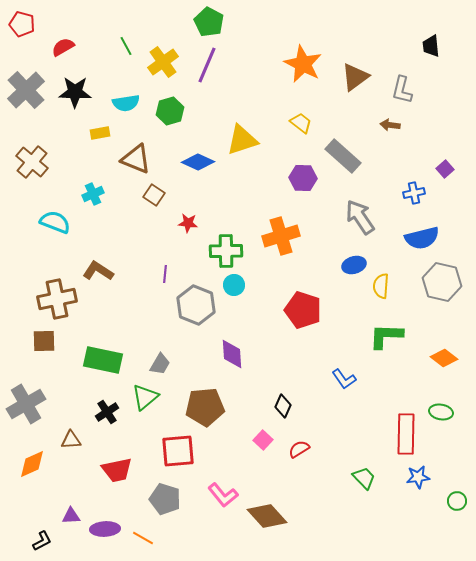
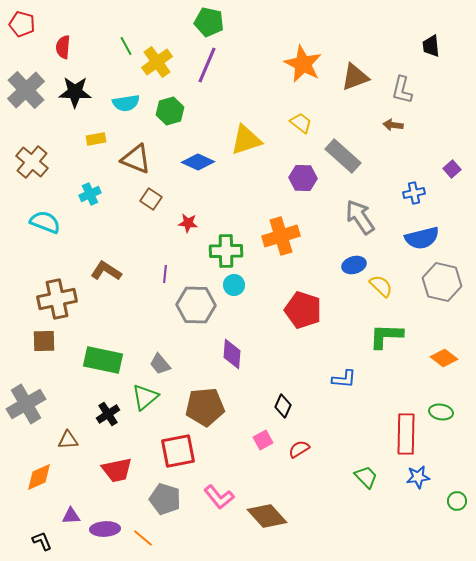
green pentagon at (209, 22): rotated 16 degrees counterclockwise
red semicircle at (63, 47): rotated 55 degrees counterclockwise
yellow cross at (163, 62): moved 6 px left
brown triangle at (355, 77): rotated 16 degrees clockwise
brown arrow at (390, 125): moved 3 px right
yellow rectangle at (100, 133): moved 4 px left, 6 px down
yellow triangle at (242, 140): moved 4 px right
purple square at (445, 169): moved 7 px right
cyan cross at (93, 194): moved 3 px left
brown square at (154, 195): moved 3 px left, 4 px down
cyan semicircle at (55, 222): moved 10 px left
brown L-shape at (98, 271): moved 8 px right
yellow semicircle at (381, 286): rotated 130 degrees clockwise
gray hexagon at (196, 305): rotated 21 degrees counterclockwise
purple diamond at (232, 354): rotated 8 degrees clockwise
gray trapezoid at (160, 364): rotated 110 degrees clockwise
blue L-shape at (344, 379): rotated 50 degrees counterclockwise
black cross at (107, 412): moved 1 px right, 2 px down
brown triangle at (71, 440): moved 3 px left
pink square at (263, 440): rotated 18 degrees clockwise
red square at (178, 451): rotated 6 degrees counterclockwise
orange diamond at (32, 464): moved 7 px right, 13 px down
green trapezoid at (364, 478): moved 2 px right, 1 px up
pink L-shape at (223, 495): moved 4 px left, 2 px down
orange line at (143, 538): rotated 10 degrees clockwise
black L-shape at (42, 541): rotated 85 degrees counterclockwise
